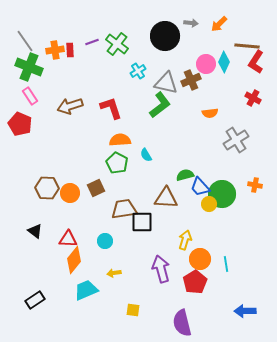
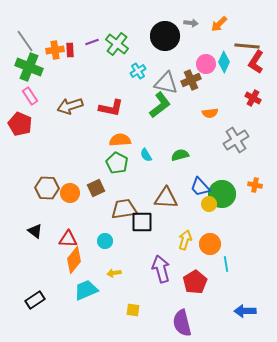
red L-shape at (111, 108): rotated 120 degrees clockwise
green semicircle at (185, 175): moved 5 px left, 20 px up
orange circle at (200, 259): moved 10 px right, 15 px up
